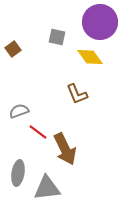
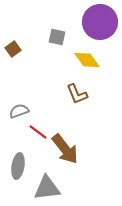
yellow diamond: moved 3 px left, 3 px down
brown arrow: rotated 12 degrees counterclockwise
gray ellipse: moved 7 px up
